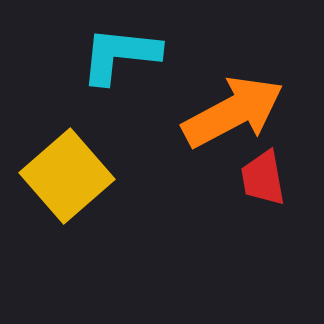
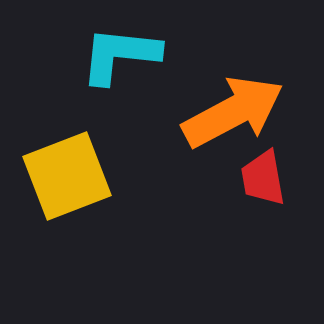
yellow square: rotated 20 degrees clockwise
